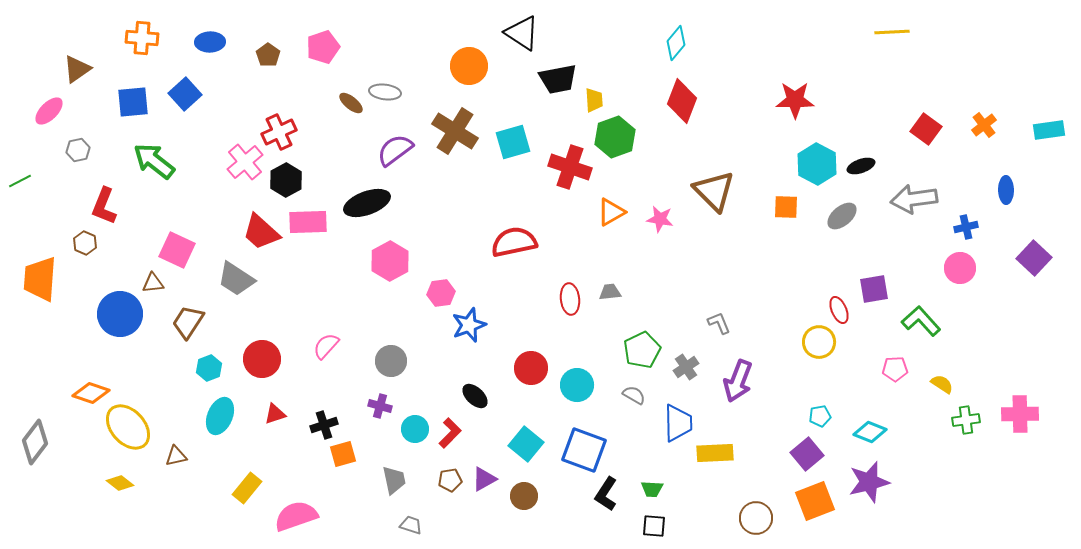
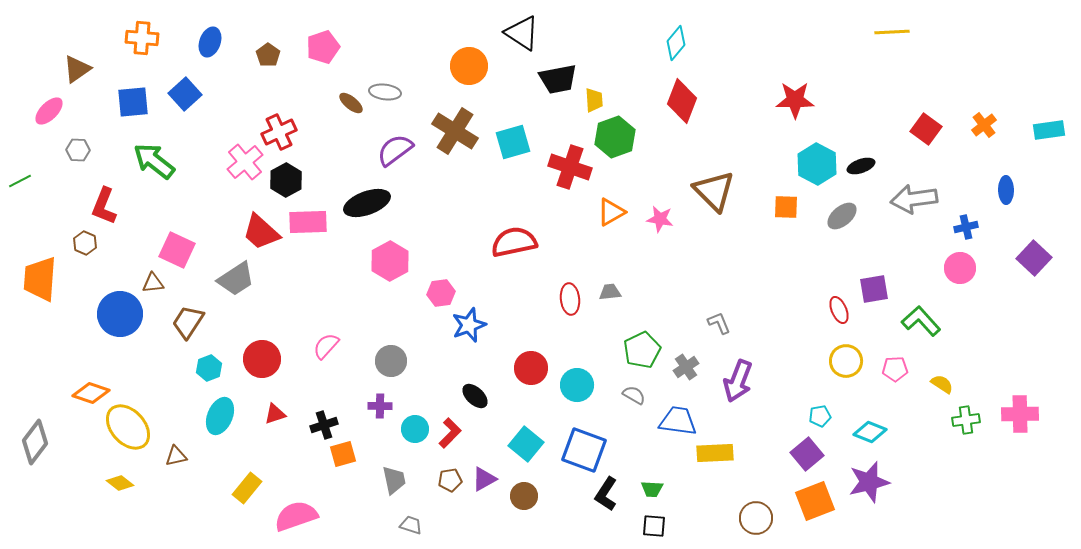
blue ellipse at (210, 42): rotated 68 degrees counterclockwise
gray hexagon at (78, 150): rotated 15 degrees clockwise
gray trapezoid at (236, 279): rotated 66 degrees counterclockwise
yellow circle at (819, 342): moved 27 px right, 19 px down
purple cross at (380, 406): rotated 15 degrees counterclockwise
blue trapezoid at (678, 423): moved 2 px up; rotated 81 degrees counterclockwise
